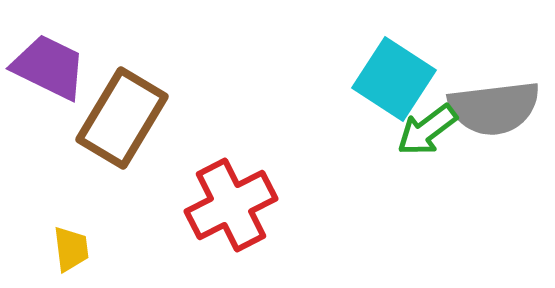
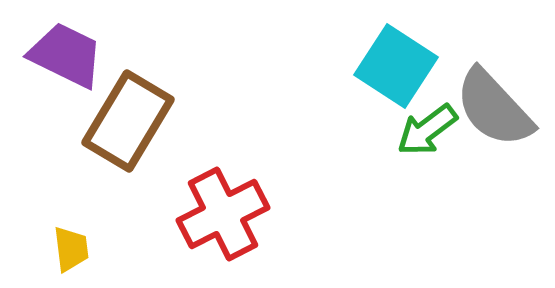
purple trapezoid: moved 17 px right, 12 px up
cyan square: moved 2 px right, 13 px up
gray semicircle: rotated 54 degrees clockwise
brown rectangle: moved 6 px right, 3 px down
red cross: moved 8 px left, 9 px down
